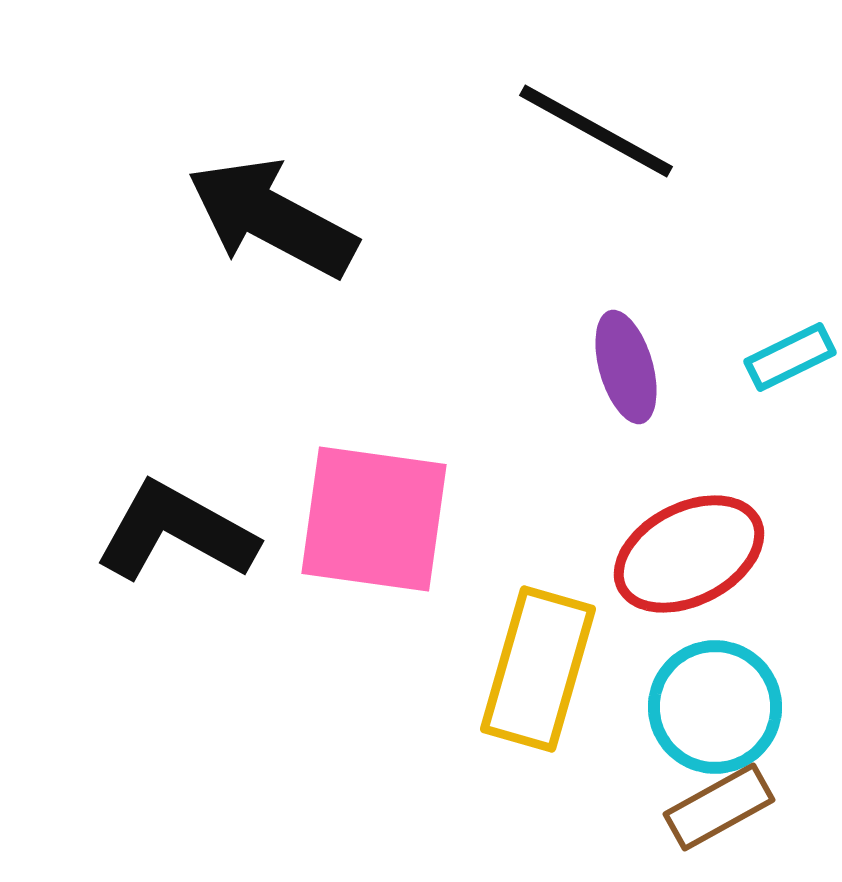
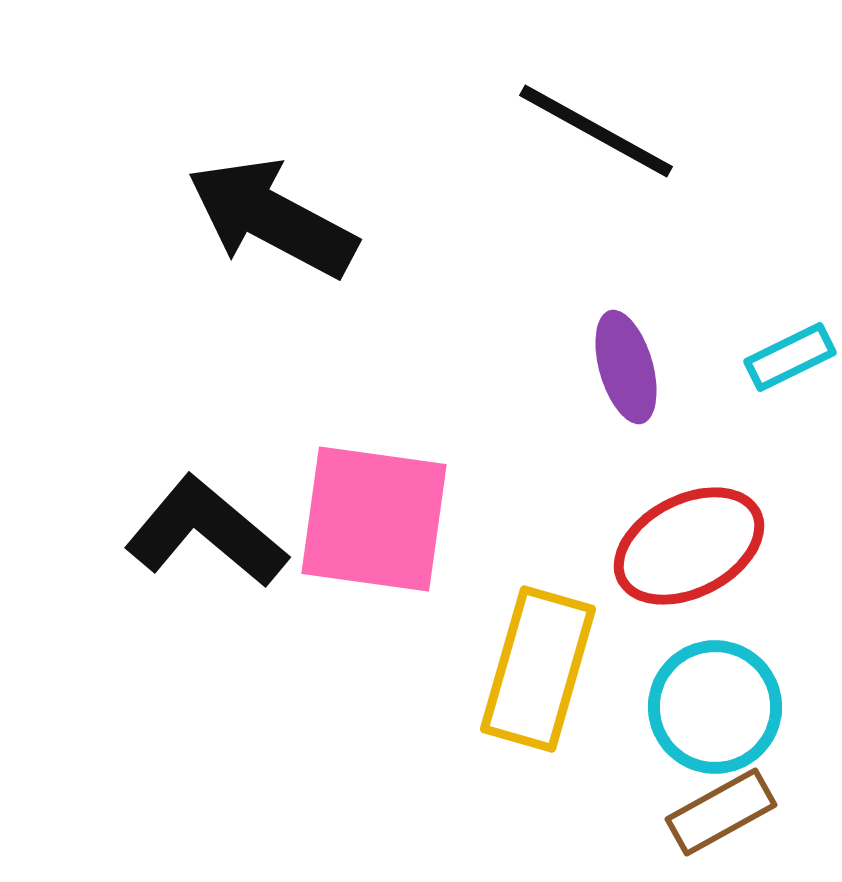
black L-shape: moved 30 px right; rotated 11 degrees clockwise
red ellipse: moved 8 px up
brown rectangle: moved 2 px right, 5 px down
